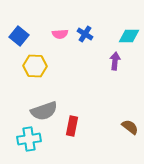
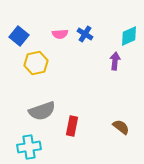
cyan diamond: rotated 25 degrees counterclockwise
yellow hexagon: moved 1 px right, 3 px up; rotated 15 degrees counterclockwise
gray semicircle: moved 2 px left
brown semicircle: moved 9 px left
cyan cross: moved 8 px down
